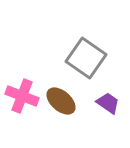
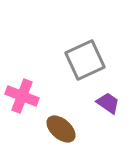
gray square: moved 1 px left, 2 px down; rotated 30 degrees clockwise
brown ellipse: moved 28 px down
